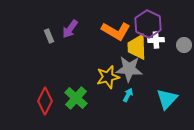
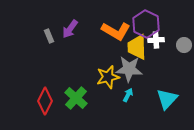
purple hexagon: moved 2 px left
